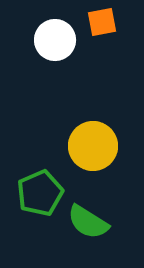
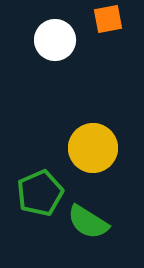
orange square: moved 6 px right, 3 px up
yellow circle: moved 2 px down
